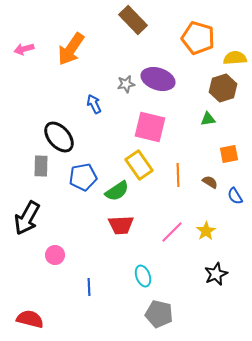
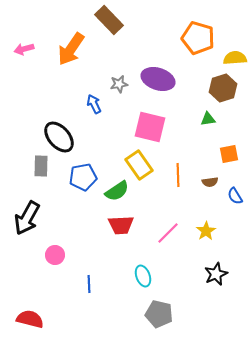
brown rectangle: moved 24 px left
gray star: moved 7 px left
brown semicircle: rotated 140 degrees clockwise
pink line: moved 4 px left, 1 px down
blue line: moved 3 px up
